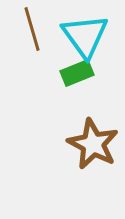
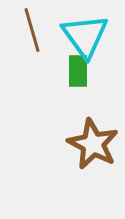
brown line: moved 1 px down
green rectangle: moved 1 px right, 2 px up; rotated 68 degrees counterclockwise
